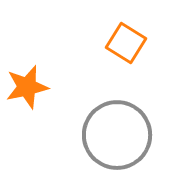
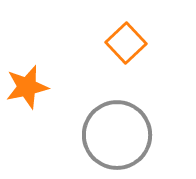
orange square: rotated 15 degrees clockwise
